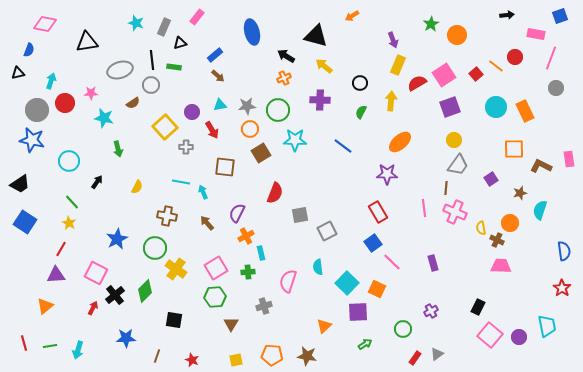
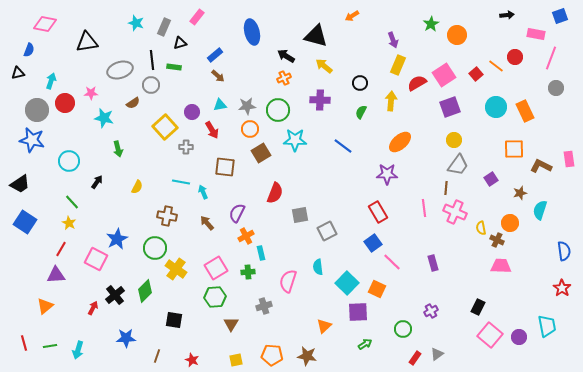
pink square at (96, 273): moved 14 px up
